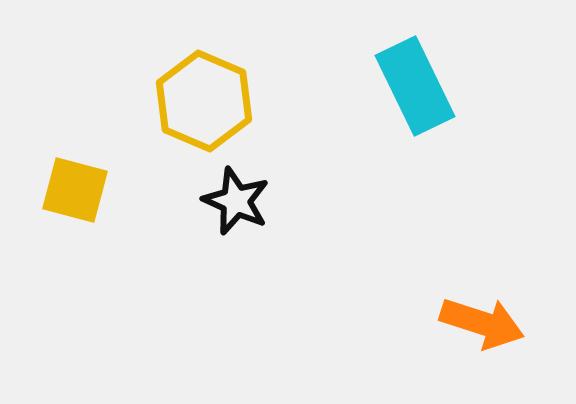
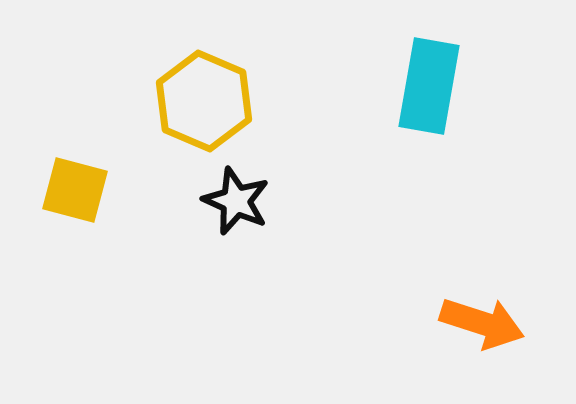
cyan rectangle: moved 14 px right; rotated 36 degrees clockwise
